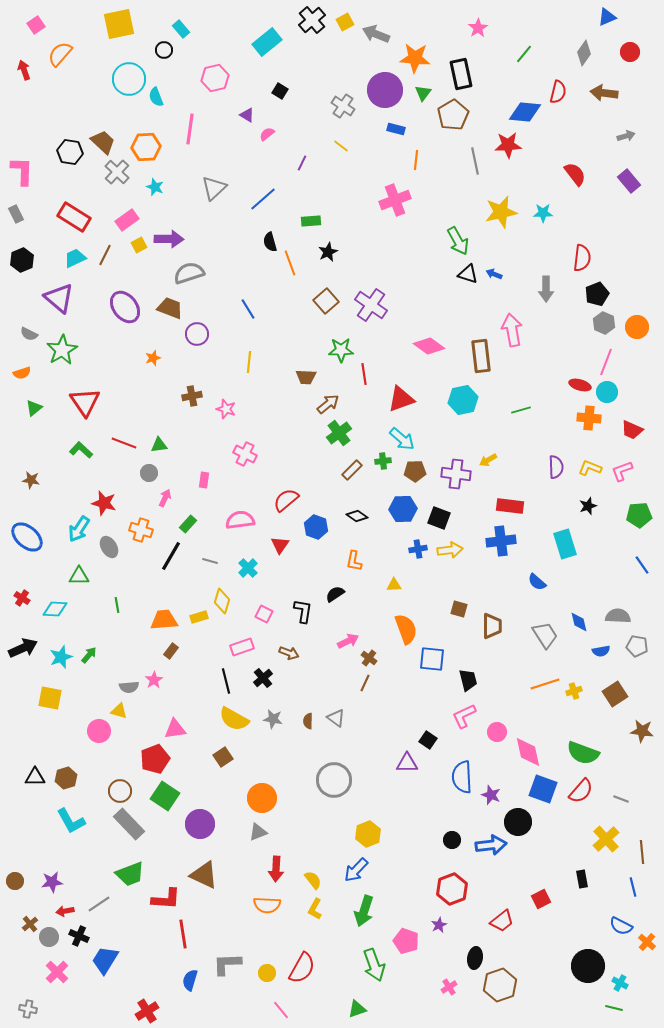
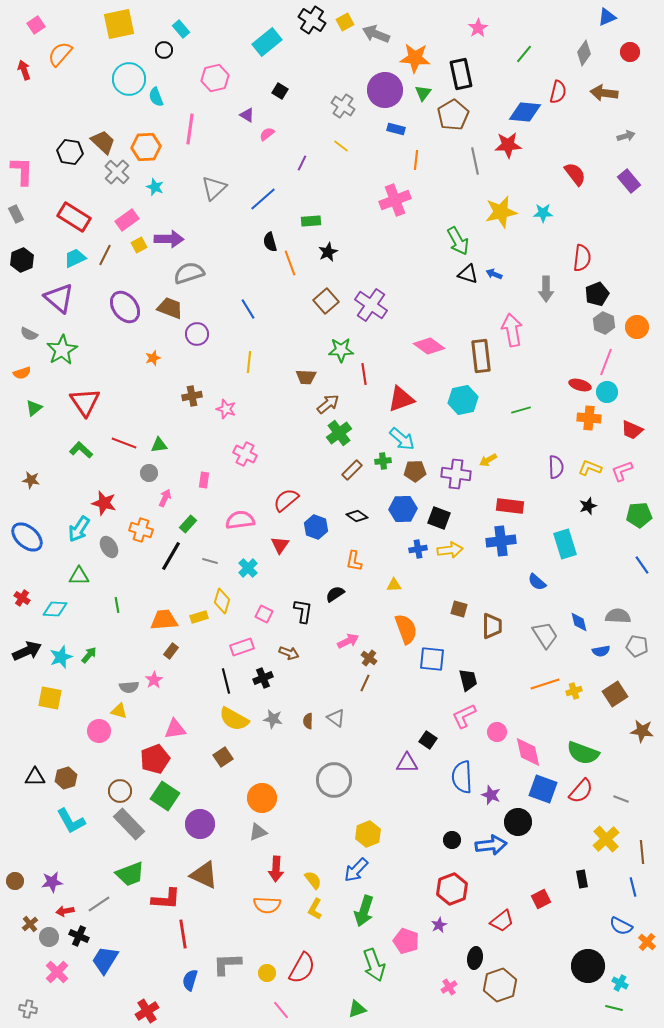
black cross at (312, 20): rotated 16 degrees counterclockwise
black arrow at (23, 648): moved 4 px right, 3 px down
black cross at (263, 678): rotated 18 degrees clockwise
